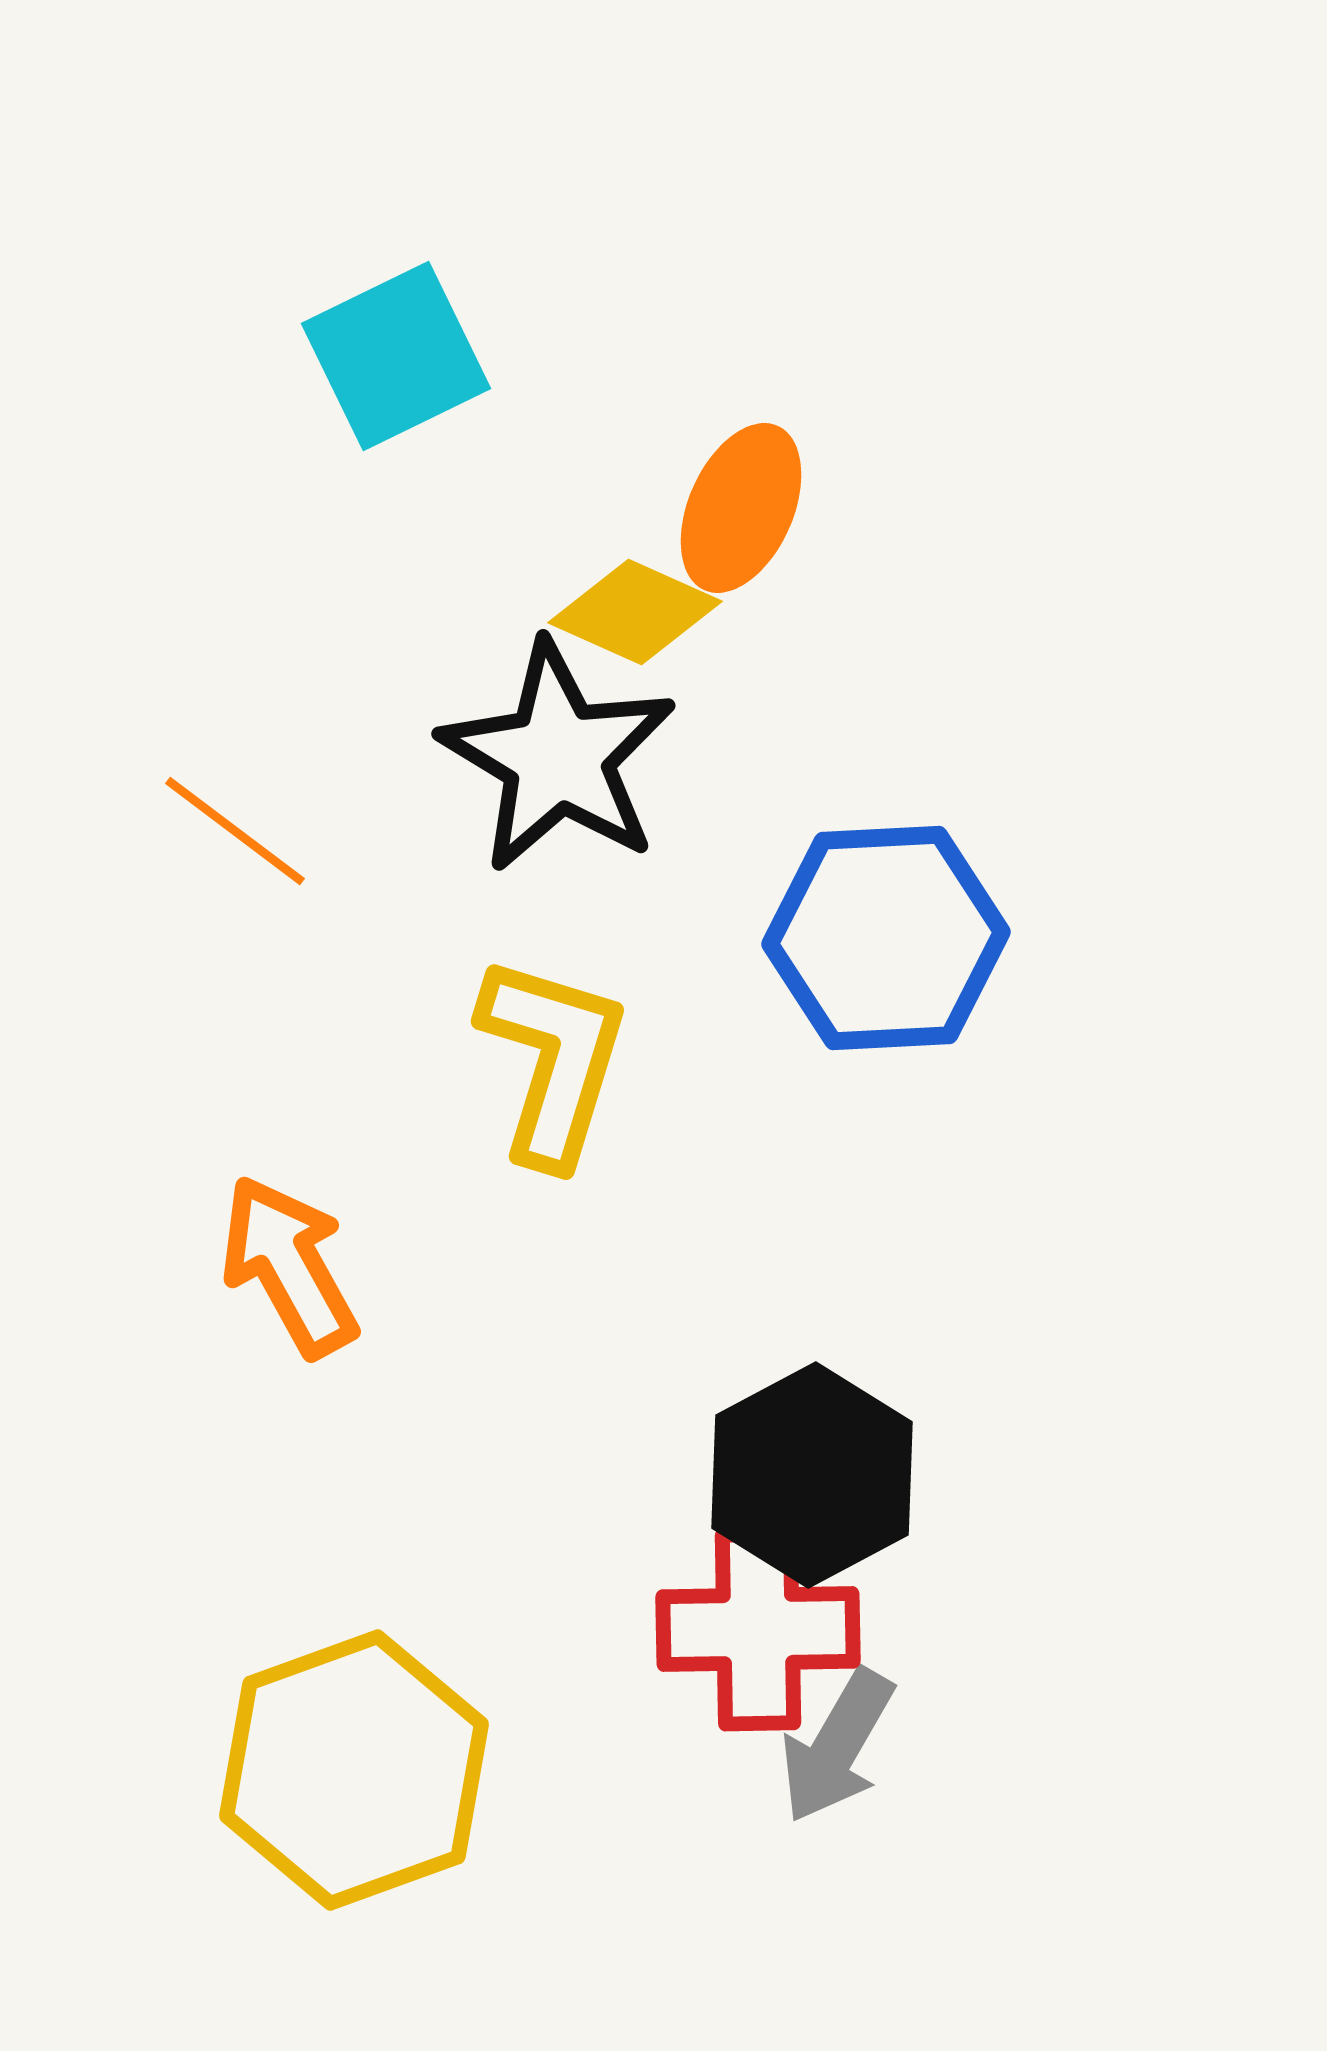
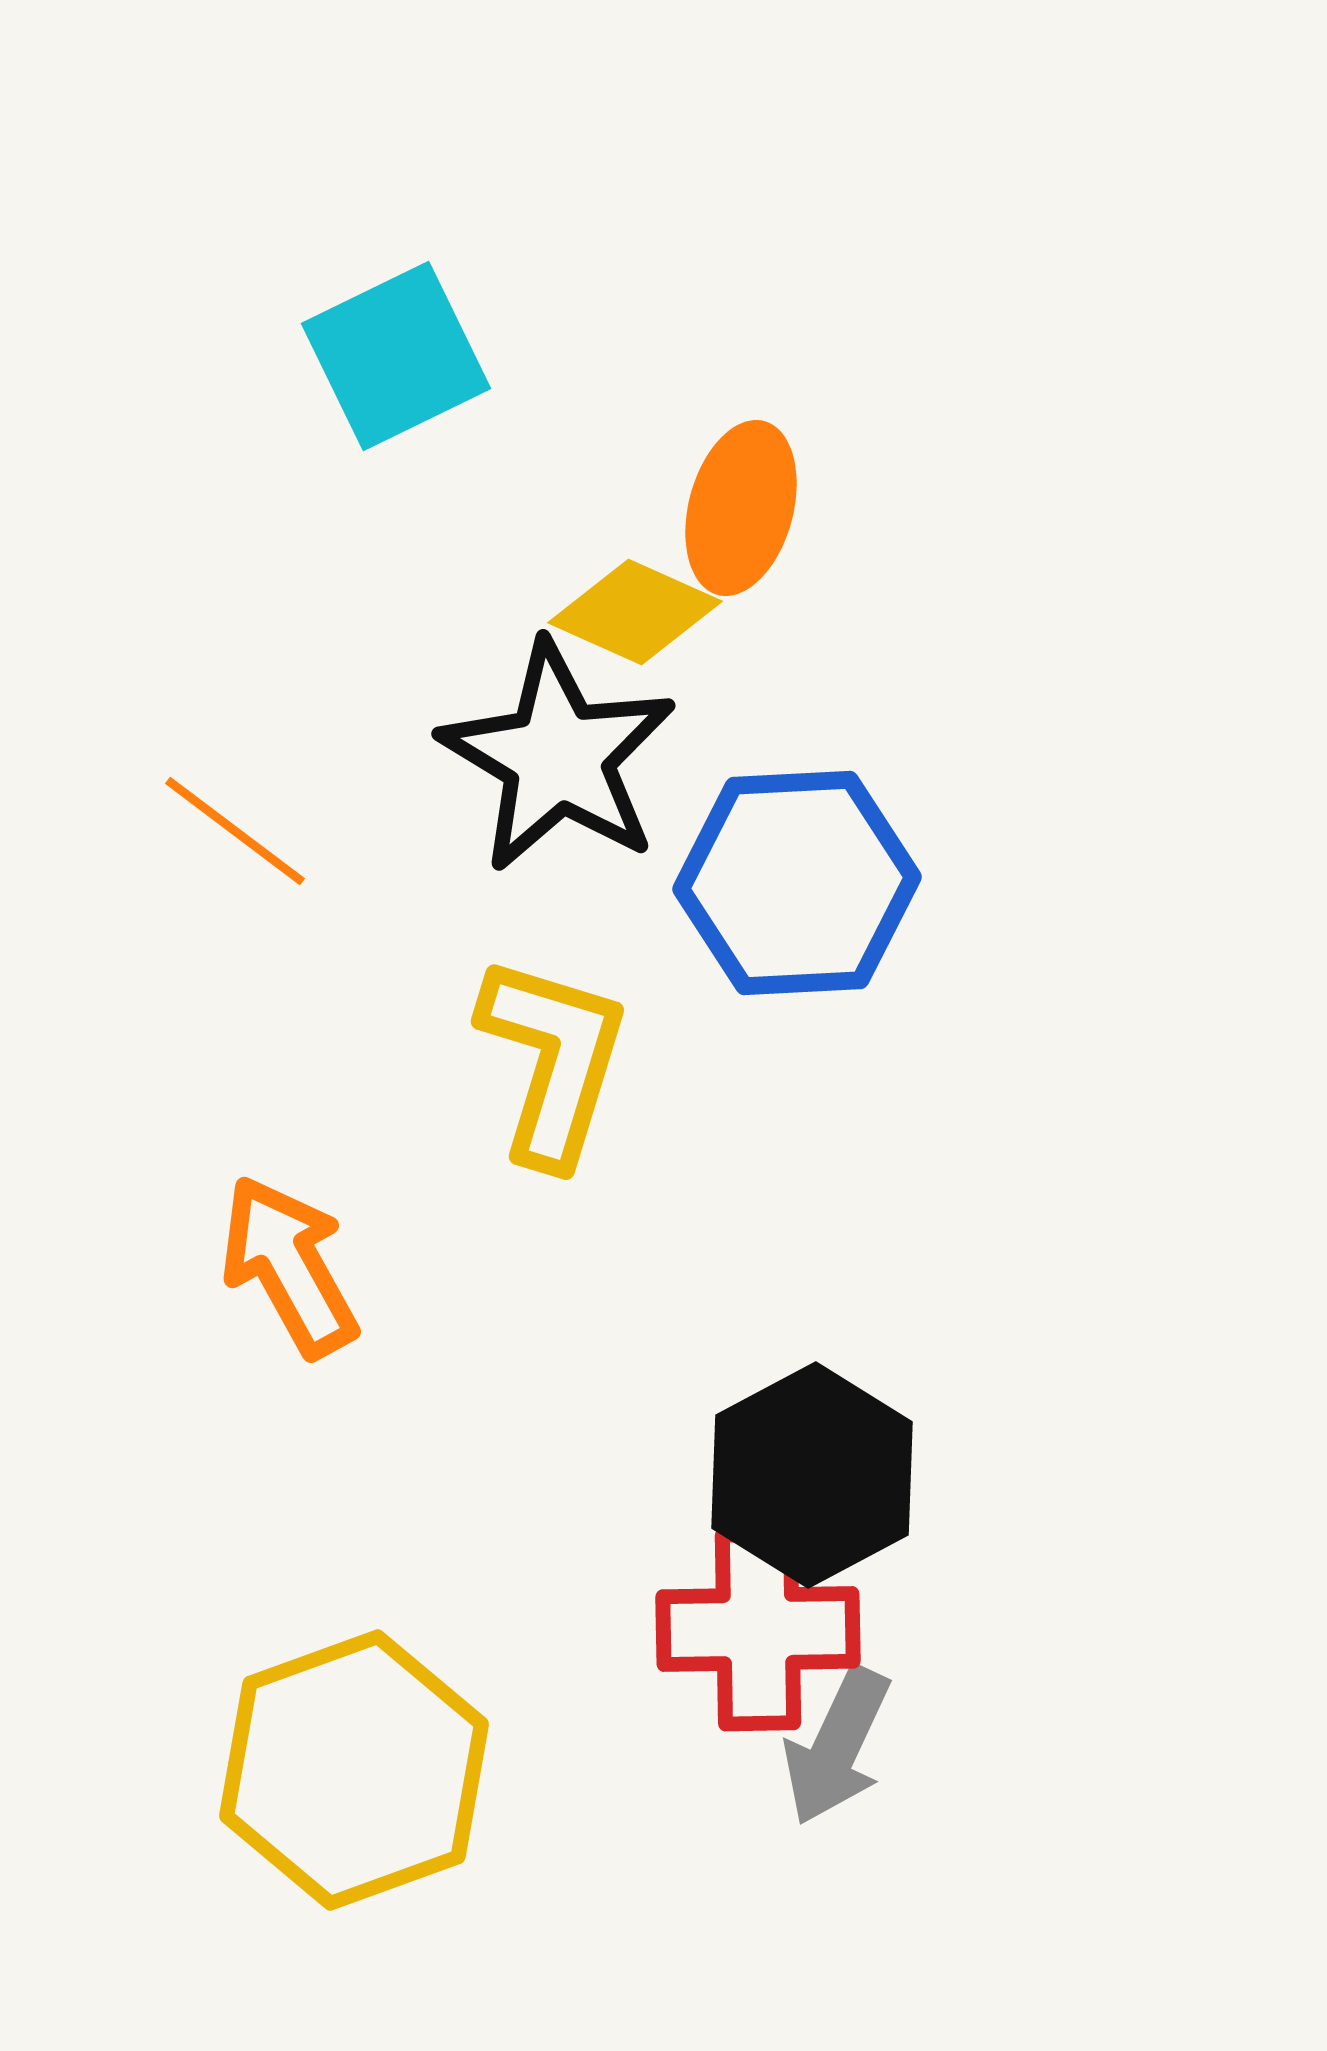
orange ellipse: rotated 9 degrees counterclockwise
blue hexagon: moved 89 px left, 55 px up
gray arrow: rotated 5 degrees counterclockwise
